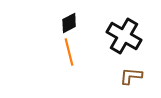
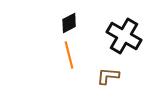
orange line: moved 3 px down
brown L-shape: moved 23 px left
